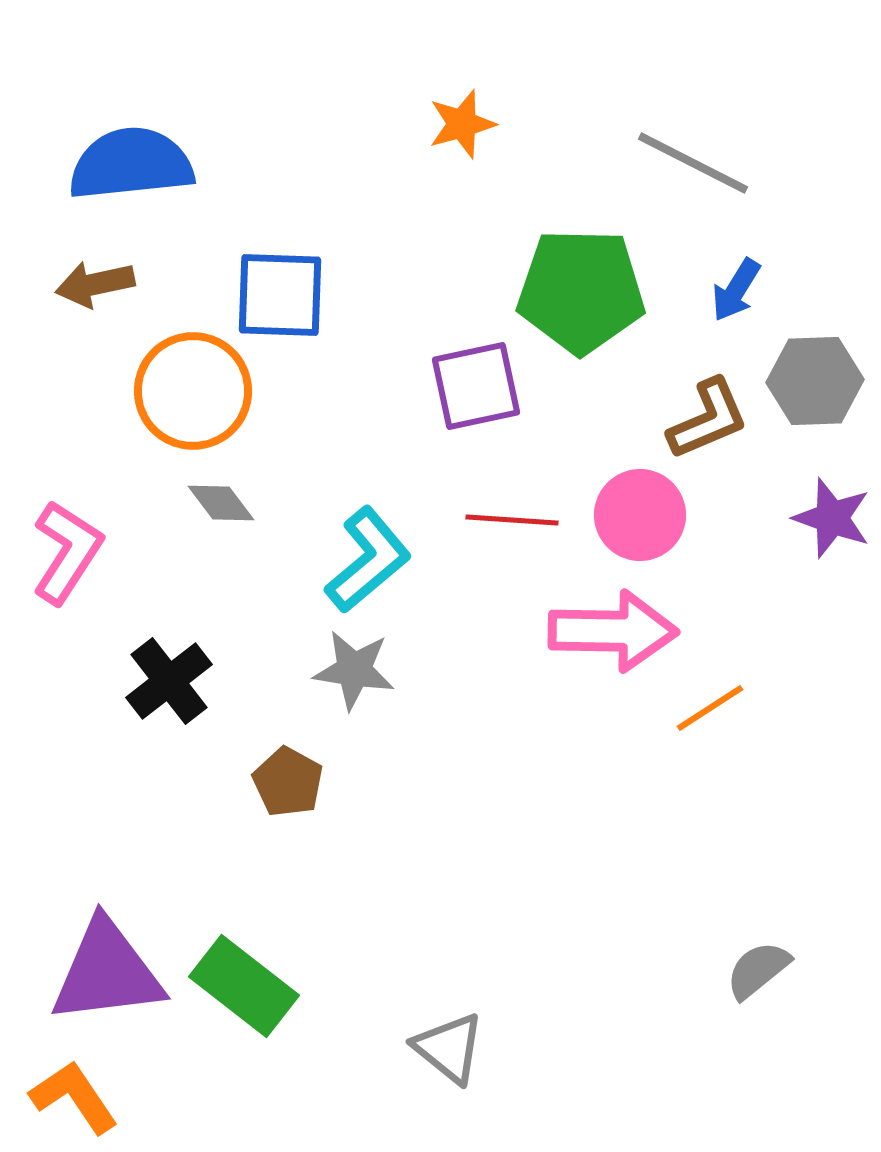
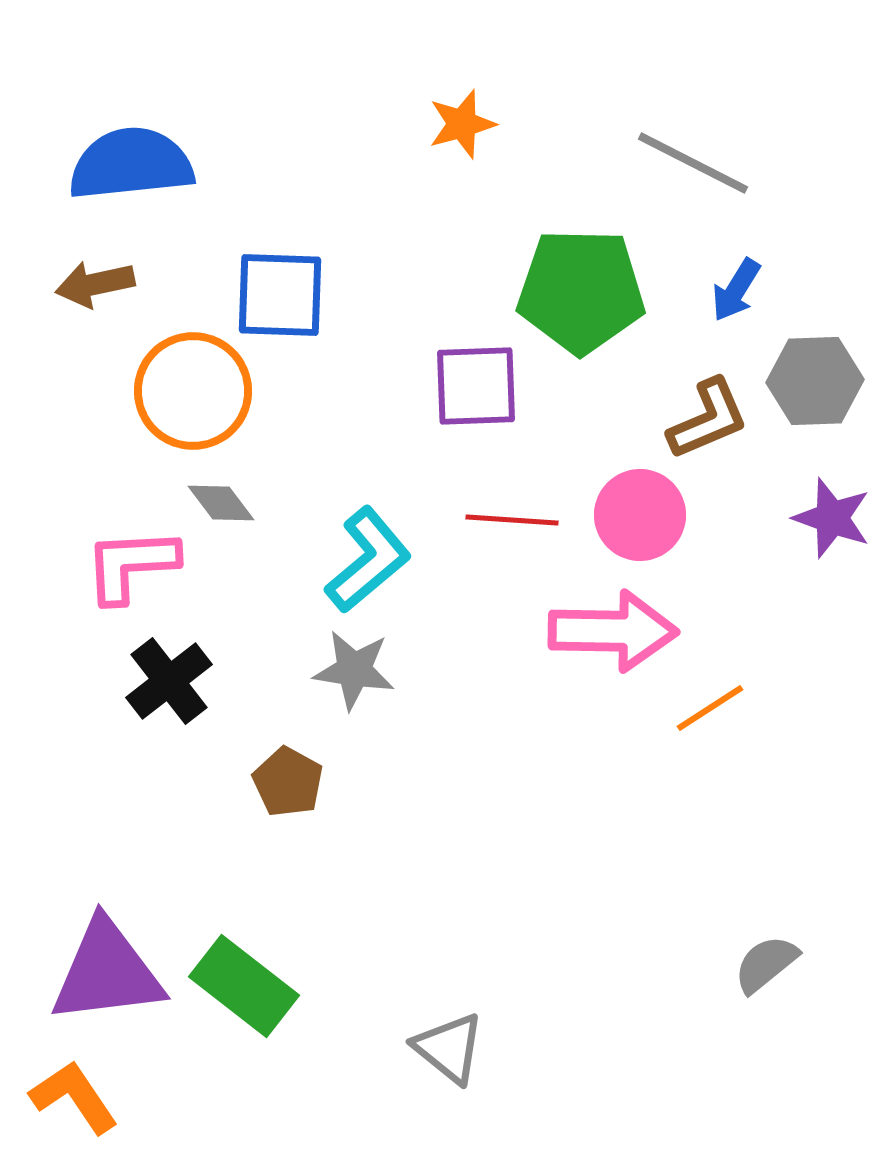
purple square: rotated 10 degrees clockwise
pink L-shape: moved 64 px right, 13 px down; rotated 126 degrees counterclockwise
gray semicircle: moved 8 px right, 6 px up
